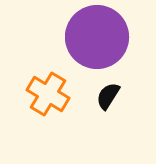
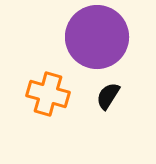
orange cross: rotated 15 degrees counterclockwise
